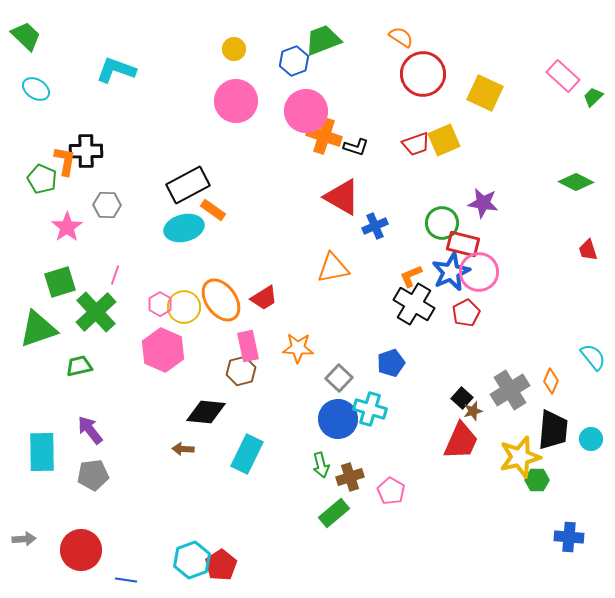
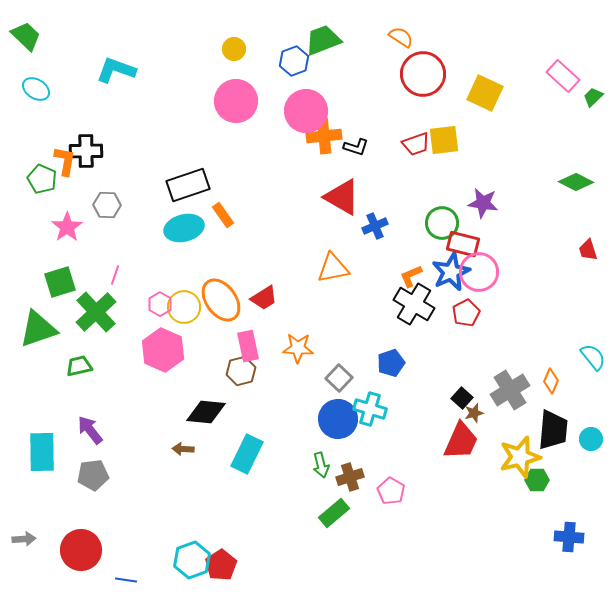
orange cross at (324, 136): rotated 24 degrees counterclockwise
yellow square at (444, 140): rotated 16 degrees clockwise
black rectangle at (188, 185): rotated 9 degrees clockwise
orange rectangle at (213, 210): moved 10 px right, 5 px down; rotated 20 degrees clockwise
brown star at (473, 411): moved 1 px right, 2 px down
